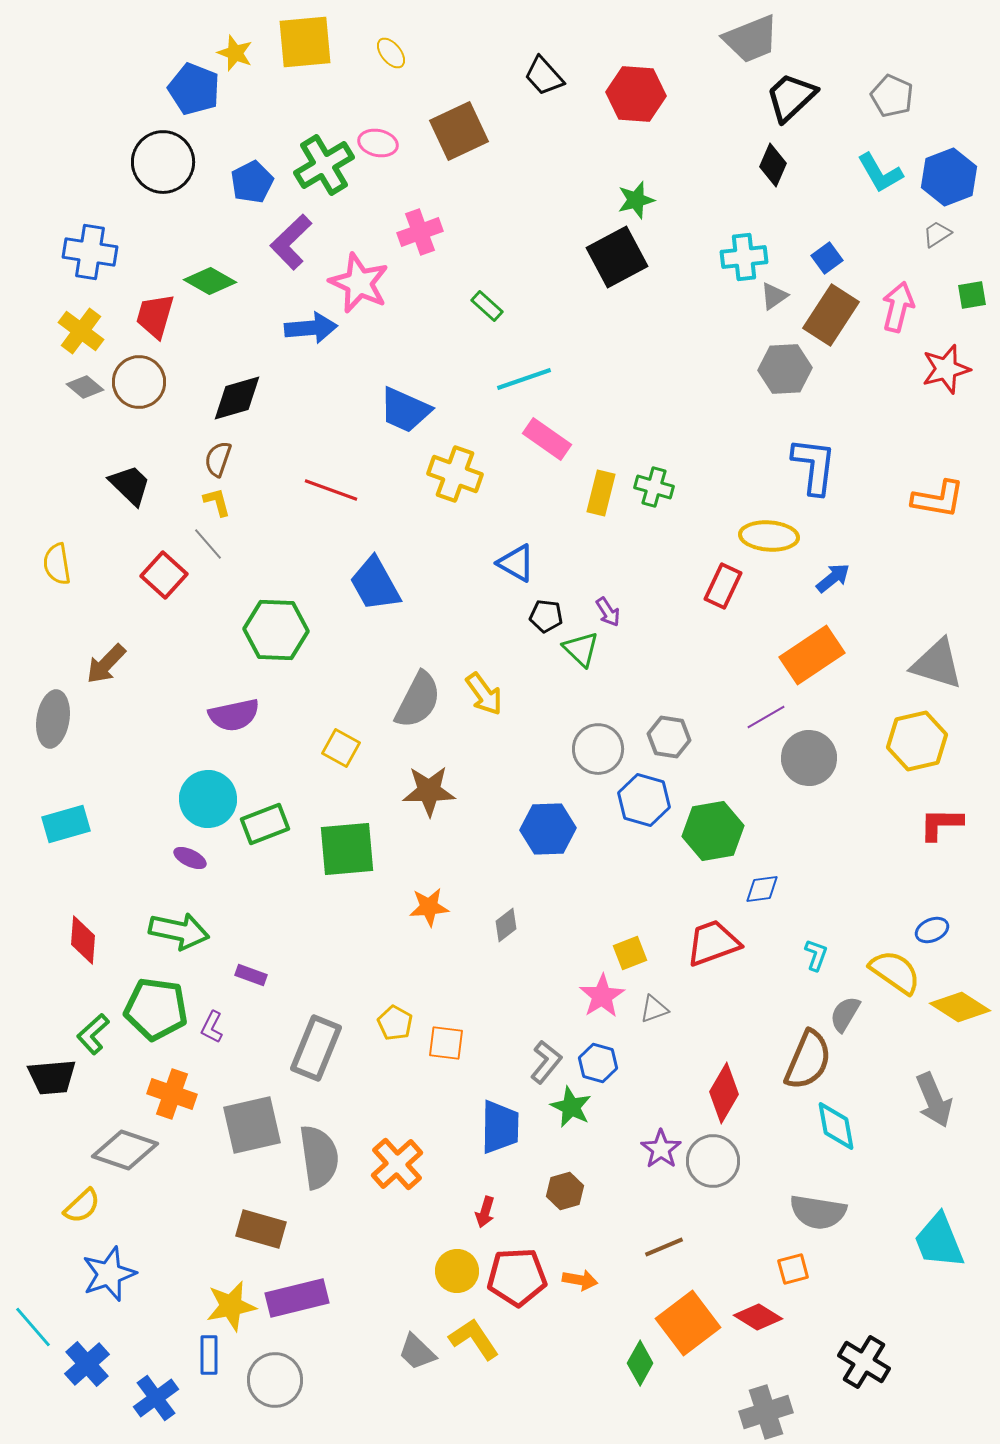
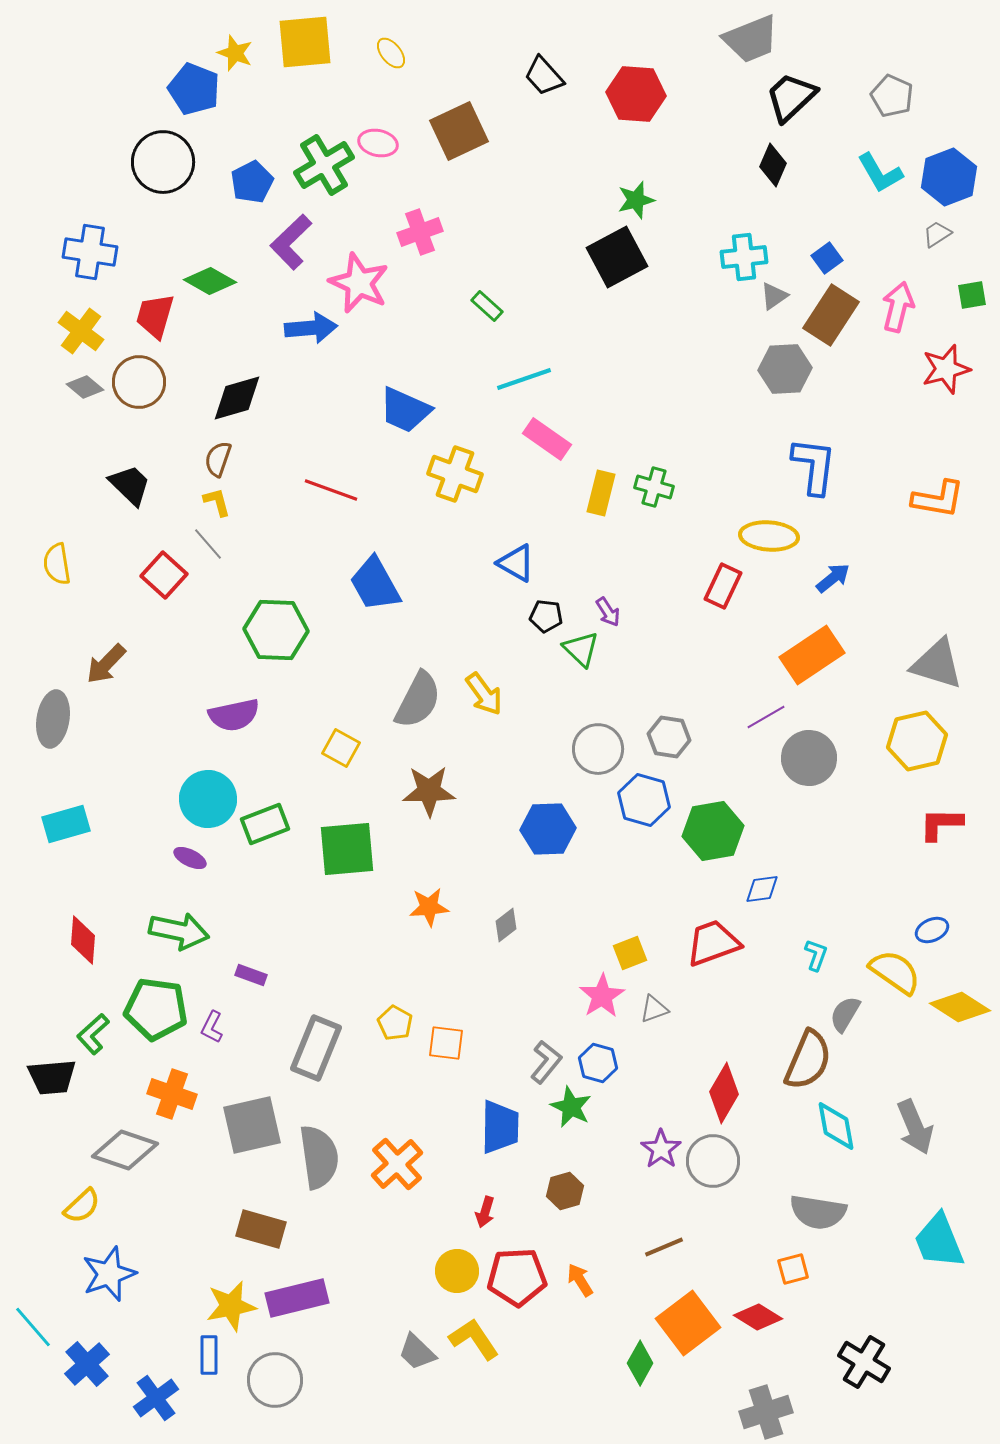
gray arrow at (934, 1100): moved 19 px left, 27 px down
orange arrow at (580, 1280): rotated 132 degrees counterclockwise
